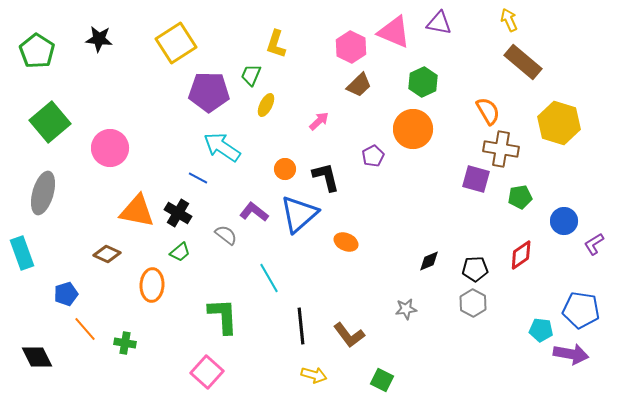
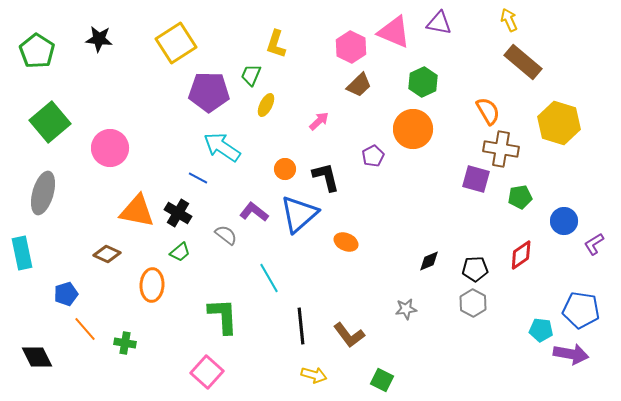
cyan rectangle at (22, 253): rotated 8 degrees clockwise
